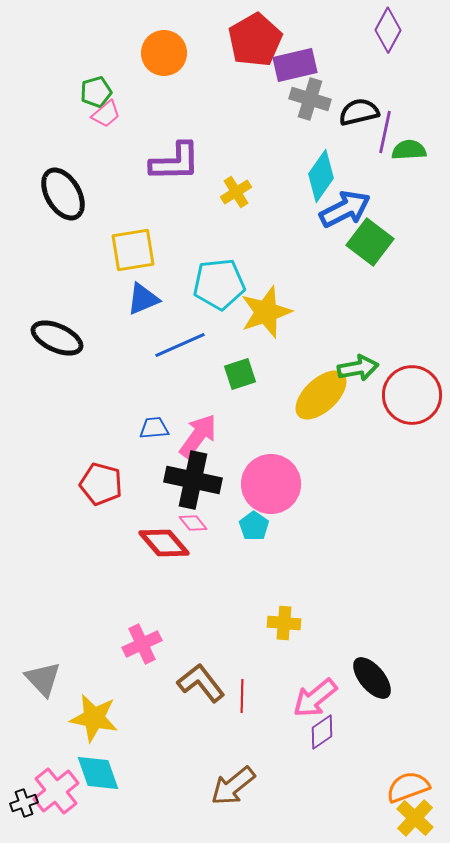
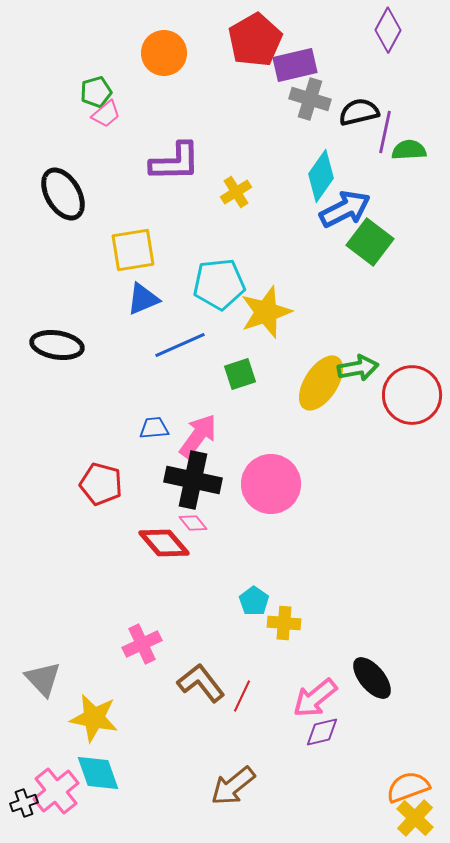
black ellipse at (57, 338): moved 7 px down; rotated 15 degrees counterclockwise
yellow ellipse at (321, 395): moved 12 px up; rotated 14 degrees counterclockwise
cyan pentagon at (254, 526): moved 75 px down
red line at (242, 696): rotated 24 degrees clockwise
purple diamond at (322, 732): rotated 21 degrees clockwise
